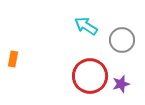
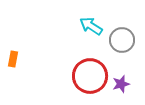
cyan arrow: moved 5 px right
